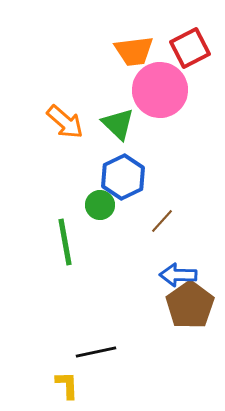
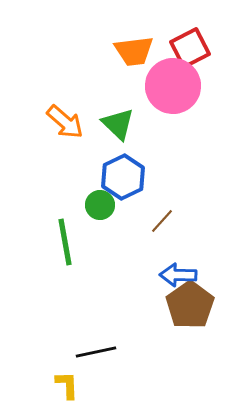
pink circle: moved 13 px right, 4 px up
